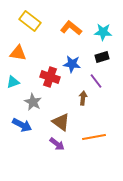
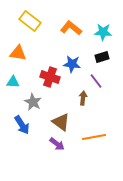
cyan triangle: rotated 24 degrees clockwise
blue arrow: rotated 30 degrees clockwise
